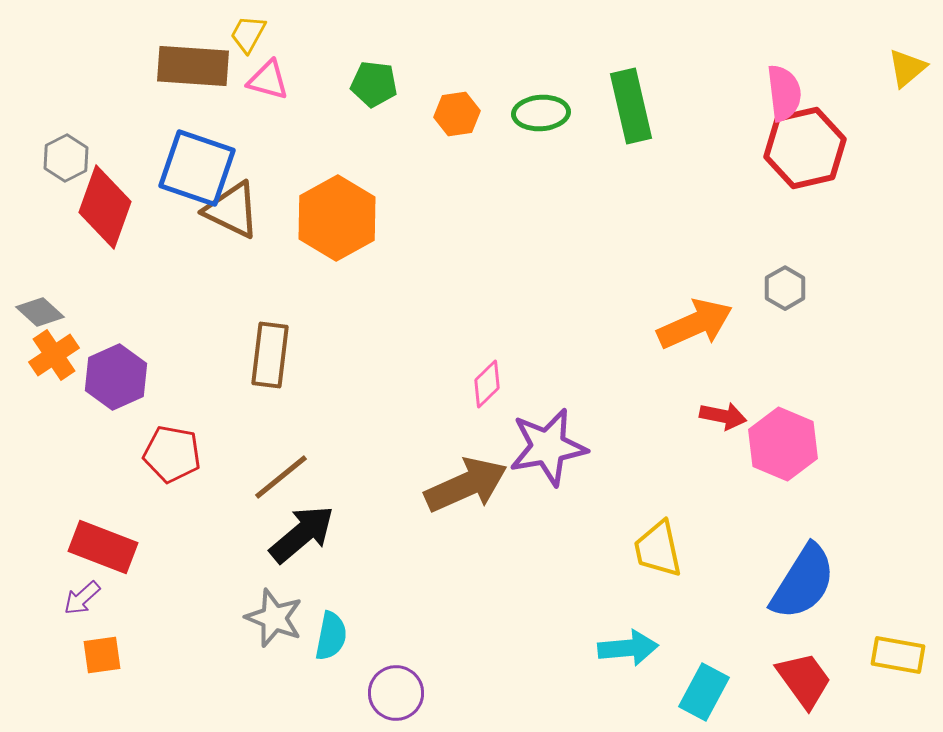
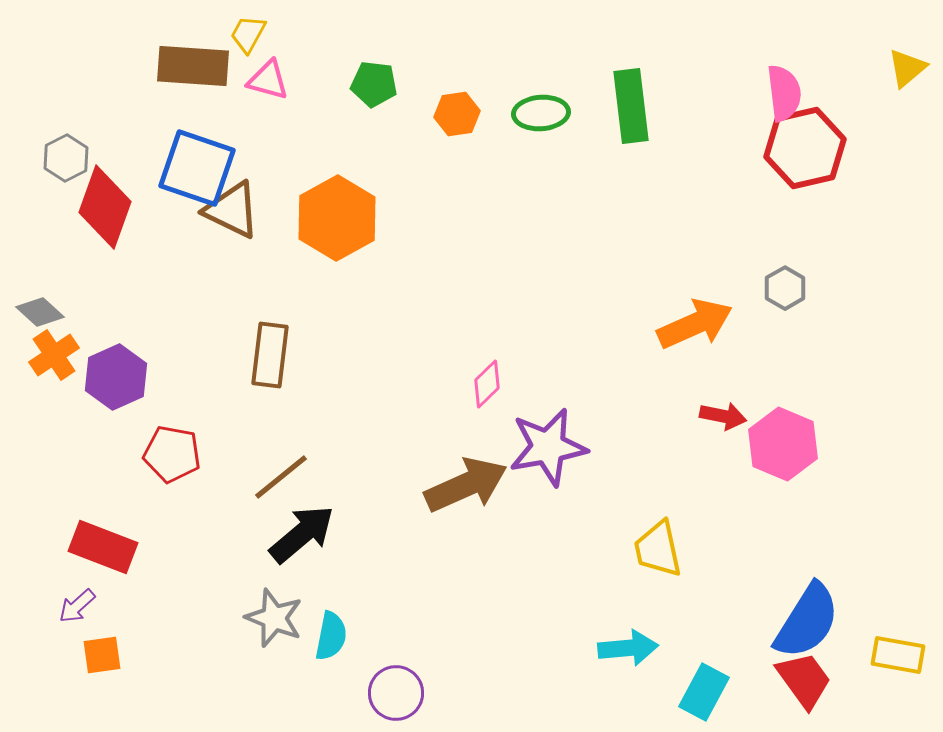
green rectangle at (631, 106): rotated 6 degrees clockwise
blue semicircle at (803, 582): moved 4 px right, 39 px down
purple arrow at (82, 598): moved 5 px left, 8 px down
